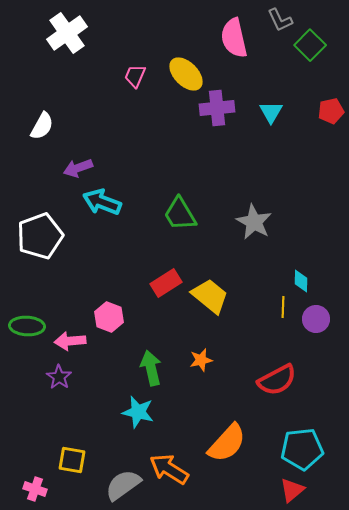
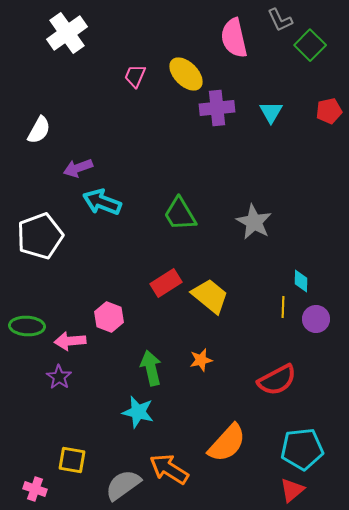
red pentagon: moved 2 px left
white semicircle: moved 3 px left, 4 px down
